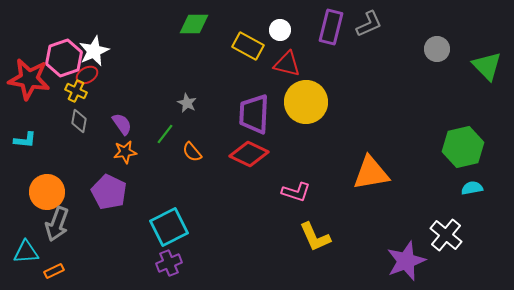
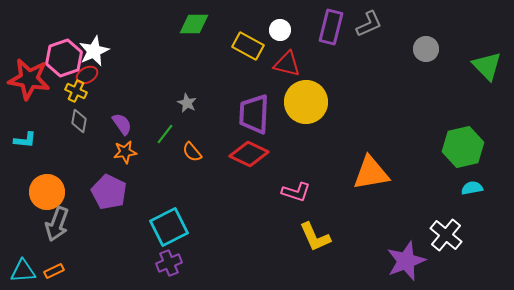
gray circle: moved 11 px left
cyan triangle: moved 3 px left, 19 px down
